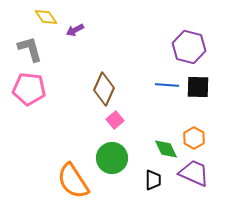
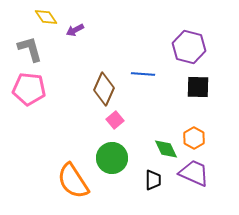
blue line: moved 24 px left, 11 px up
